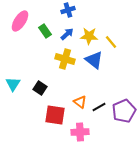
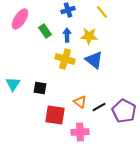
pink ellipse: moved 2 px up
blue arrow: moved 1 px down; rotated 48 degrees counterclockwise
yellow line: moved 9 px left, 30 px up
black square: rotated 24 degrees counterclockwise
purple pentagon: rotated 20 degrees counterclockwise
